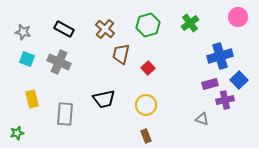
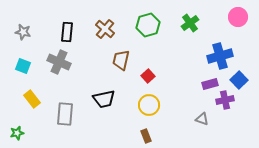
black rectangle: moved 3 px right, 3 px down; rotated 66 degrees clockwise
brown trapezoid: moved 6 px down
cyan square: moved 4 px left, 7 px down
red square: moved 8 px down
yellow rectangle: rotated 24 degrees counterclockwise
yellow circle: moved 3 px right
